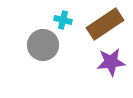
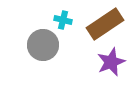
purple star: rotated 16 degrees counterclockwise
